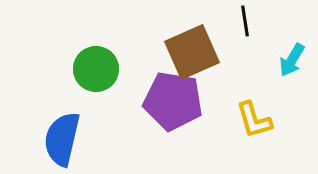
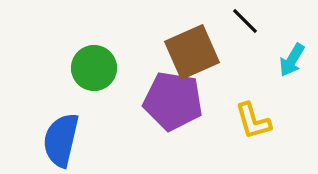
black line: rotated 36 degrees counterclockwise
green circle: moved 2 px left, 1 px up
yellow L-shape: moved 1 px left, 1 px down
blue semicircle: moved 1 px left, 1 px down
